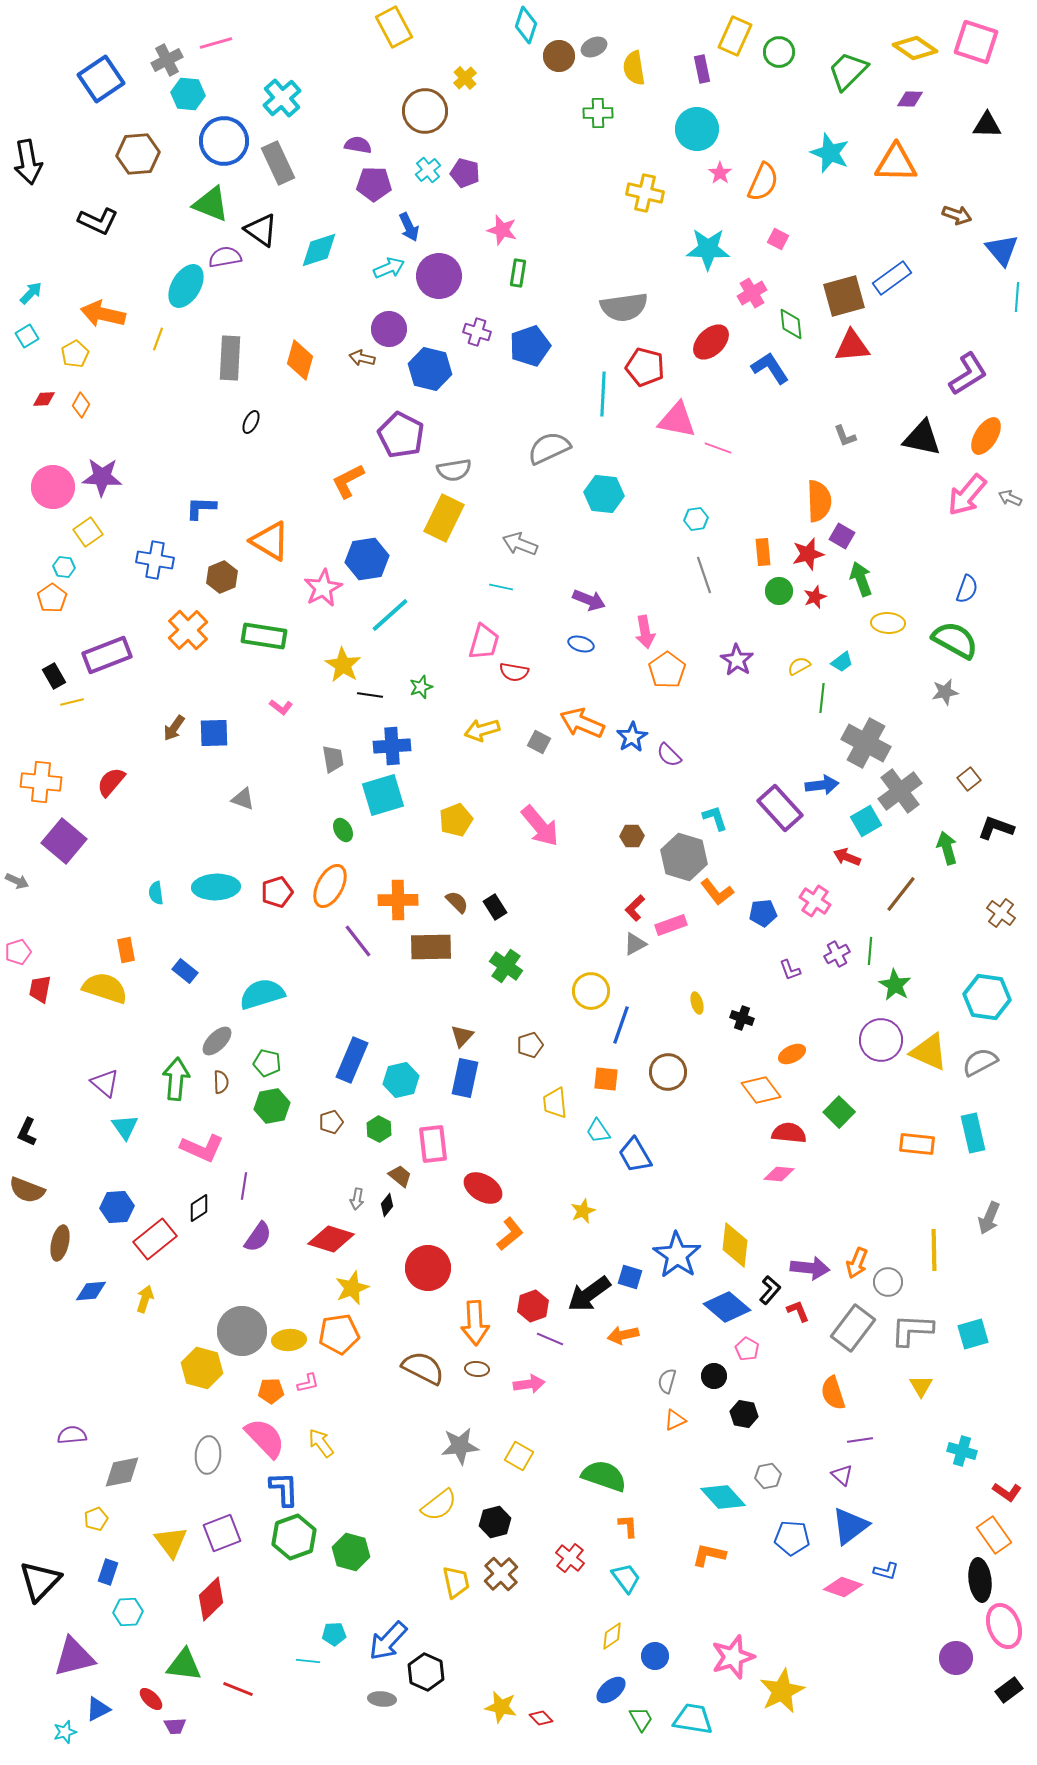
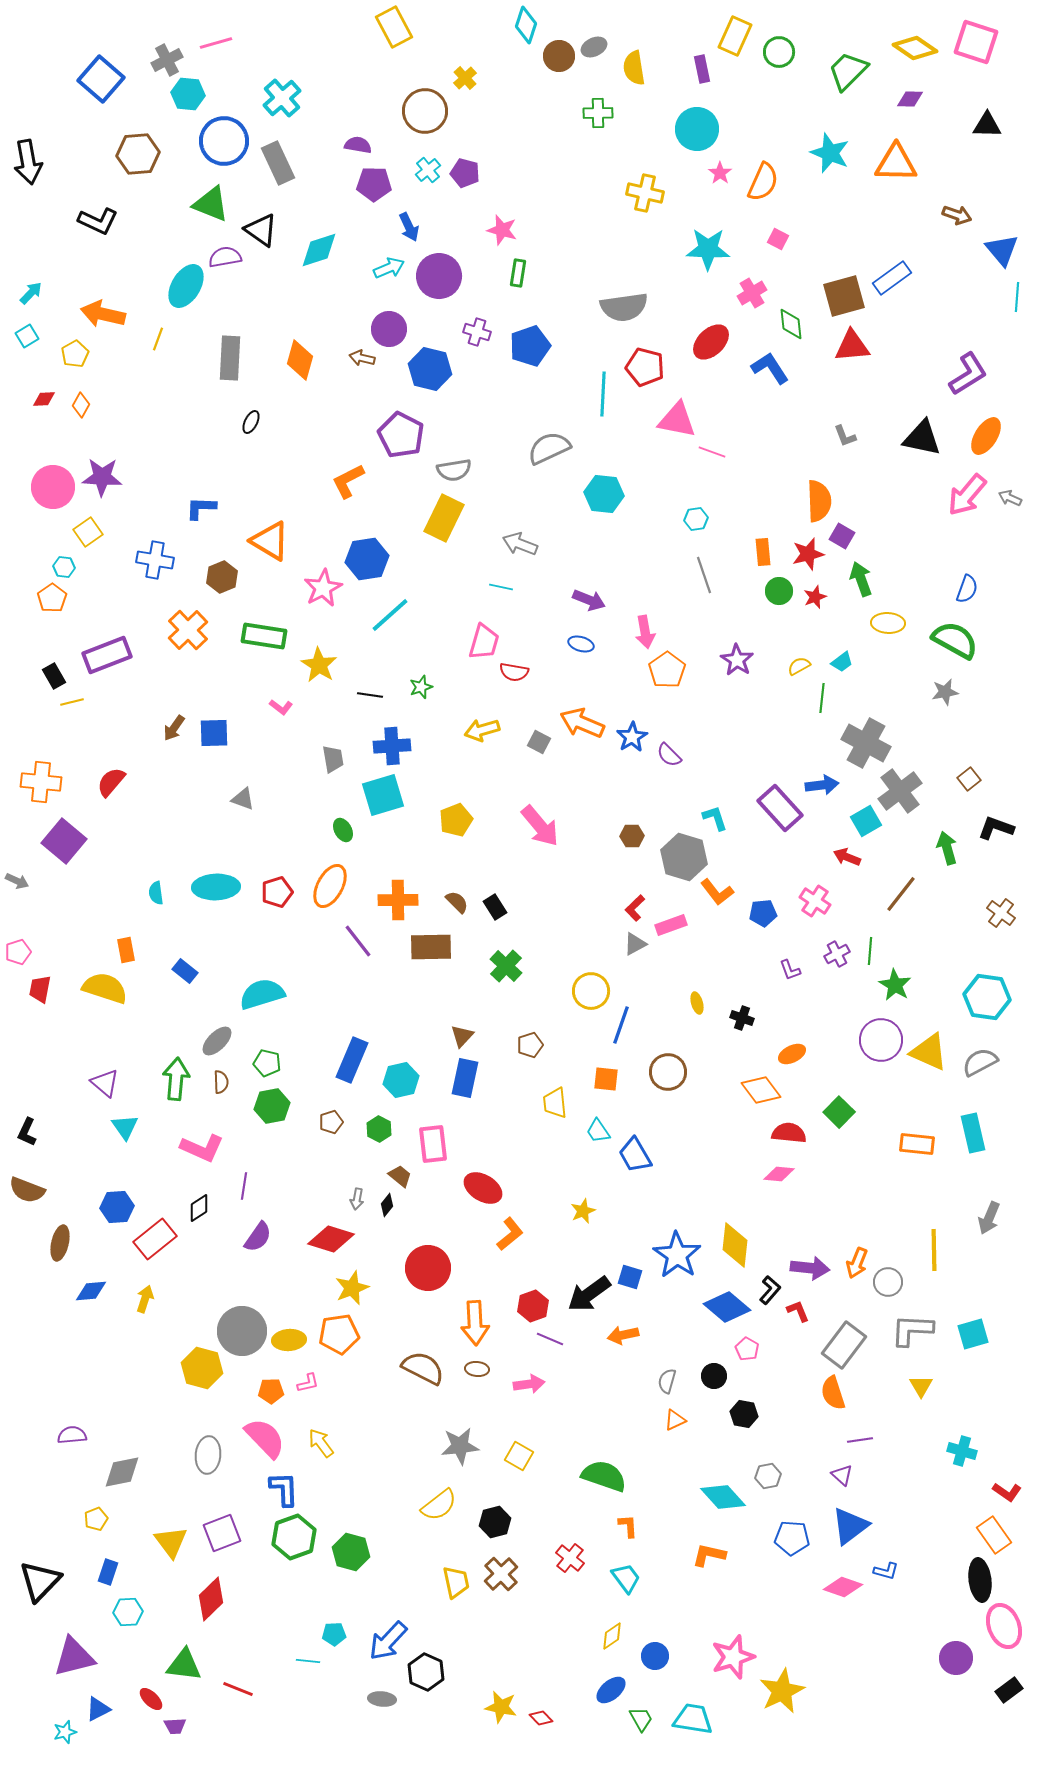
blue square at (101, 79): rotated 15 degrees counterclockwise
pink line at (718, 448): moved 6 px left, 4 px down
yellow star at (343, 665): moved 24 px left
green cross at (506, 966): rotated 8 degrees clockwise
gray rectangle at (853, 1328): moved 9 px left, 17 px down
